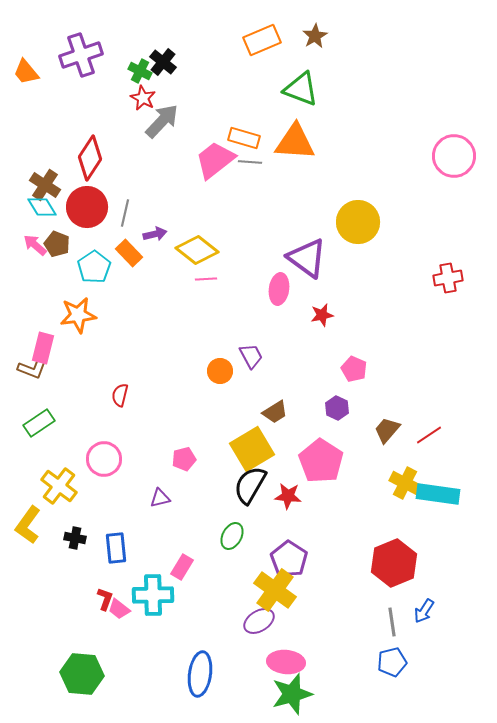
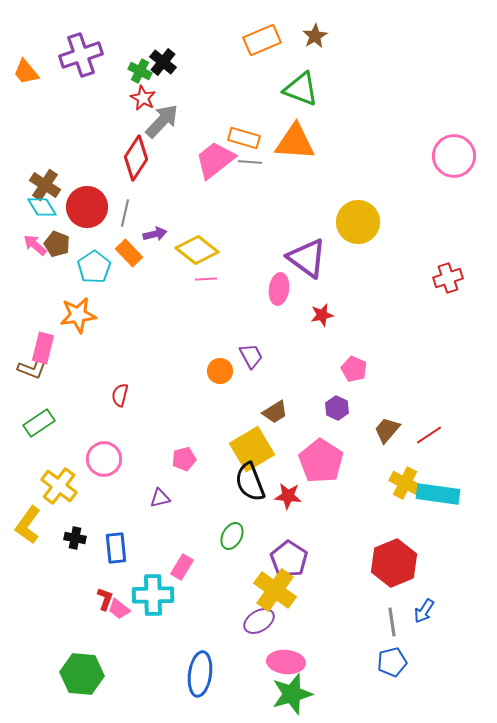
red diamond at (90, 158): moved 46 px right
red cross at (448, 278): rotated 8 degrees counterclockwise
black semicircle at (250, 485): moved 3 px up; rotated 51 degrees counterclockwise
